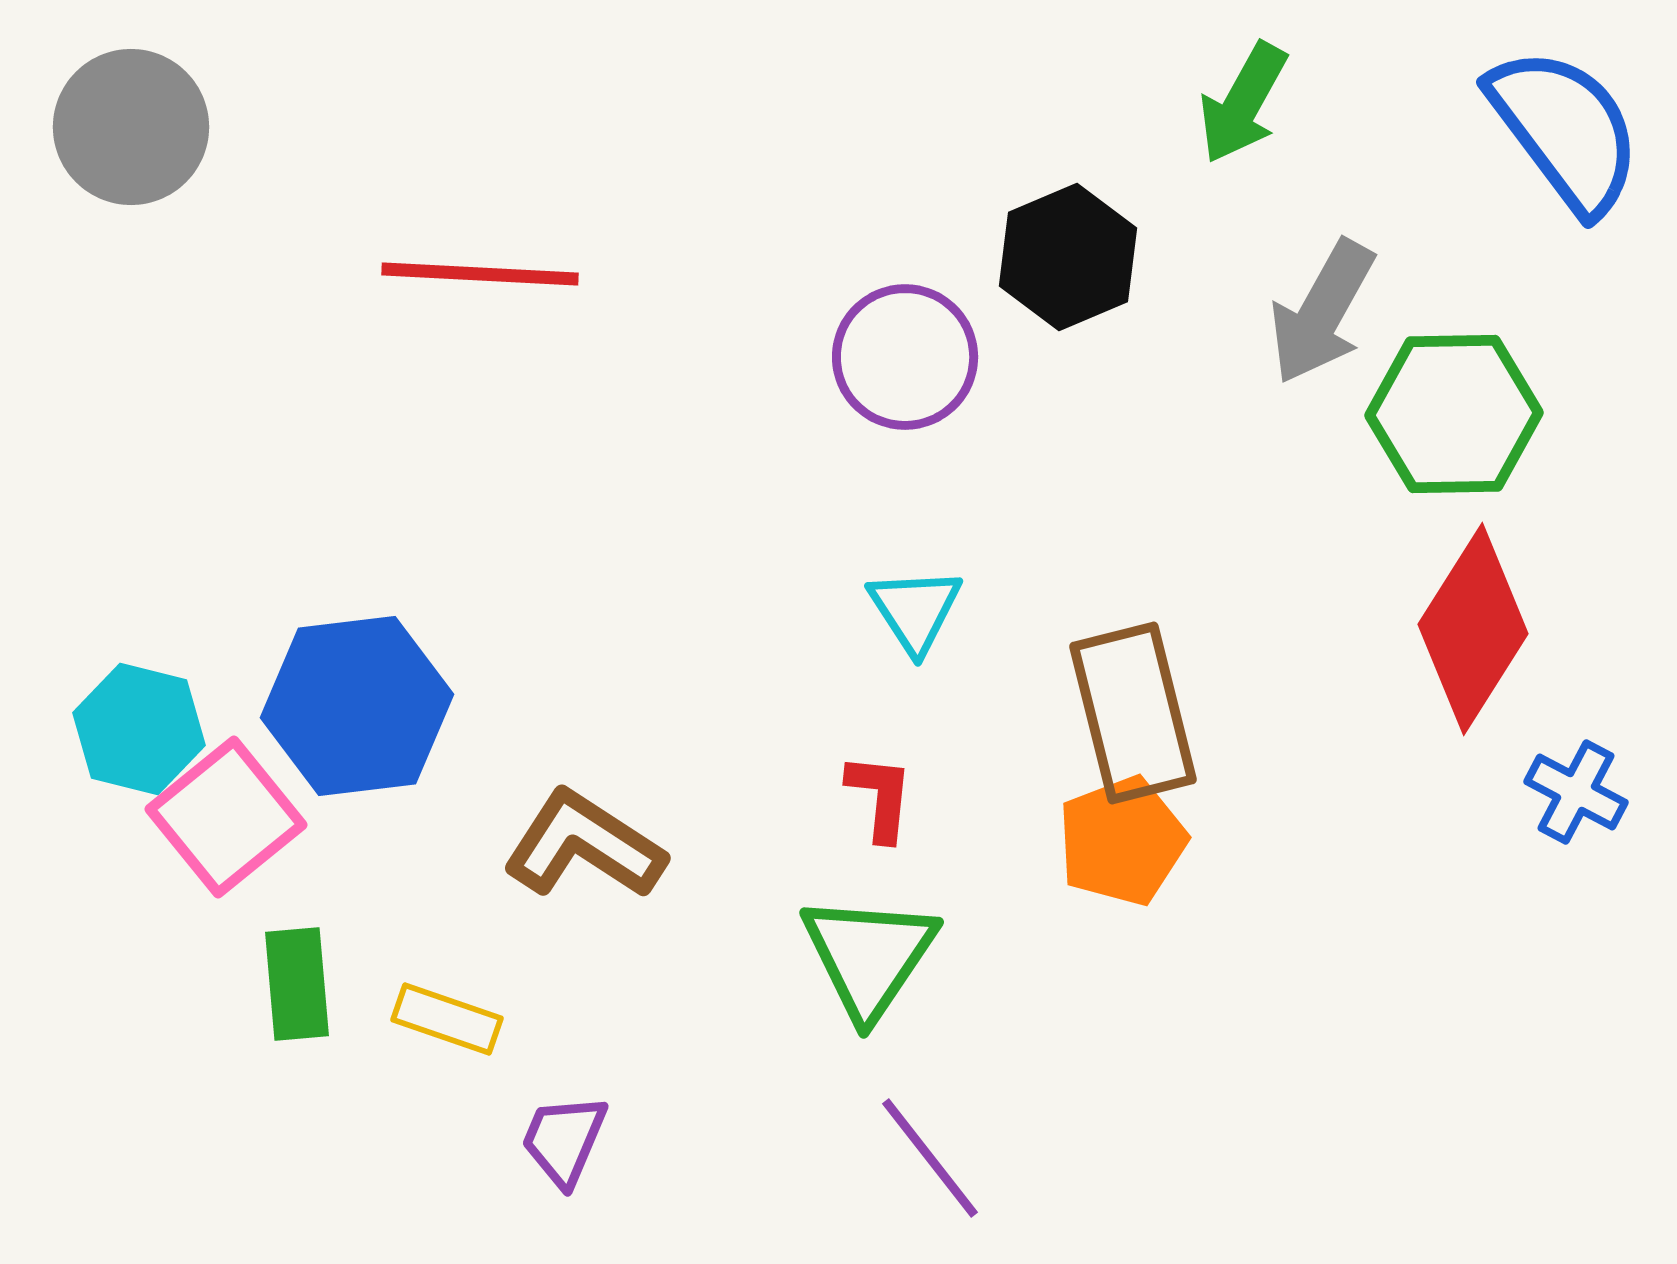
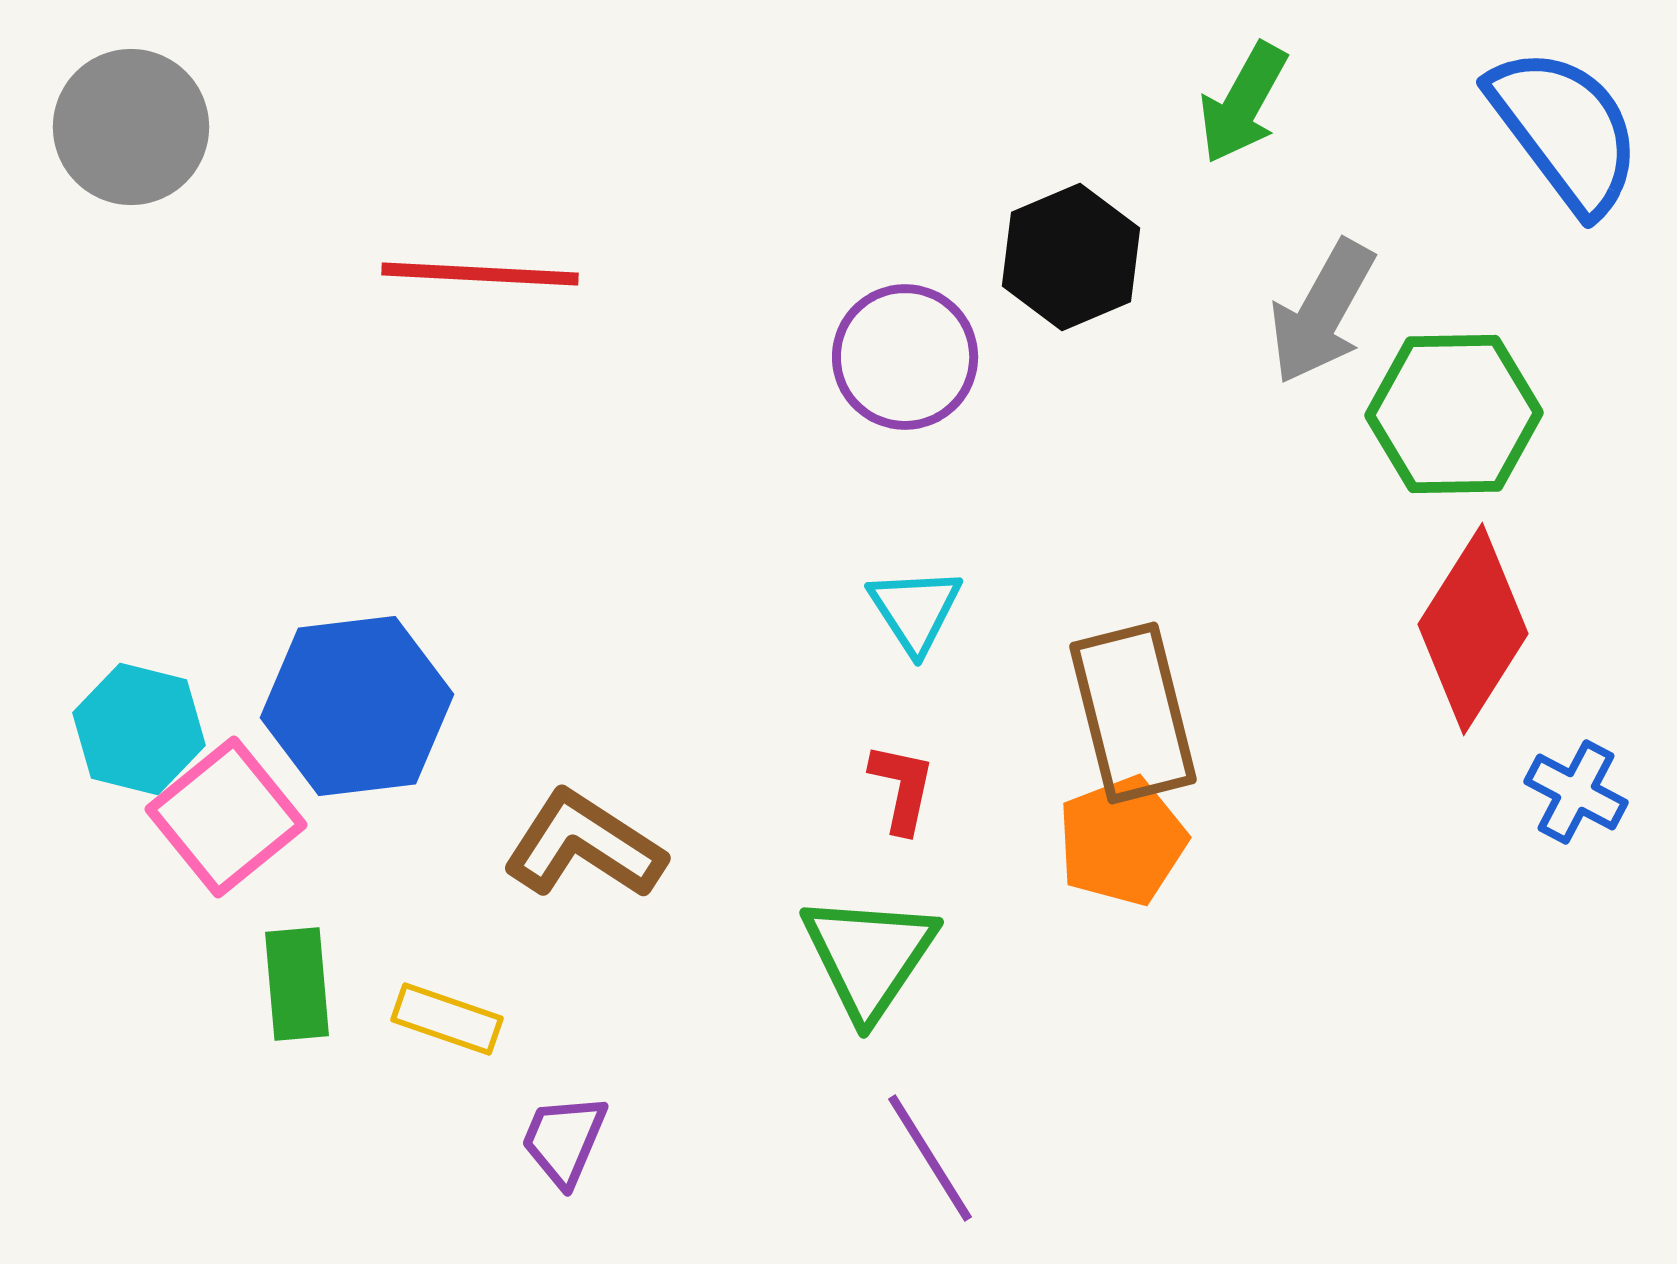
black hexagon: moved 3 px right
red L-shape: moved 22 px right, 9 px up; rotated 6 degrees clockwise
purple line: rotated 6 degrees clockwise
